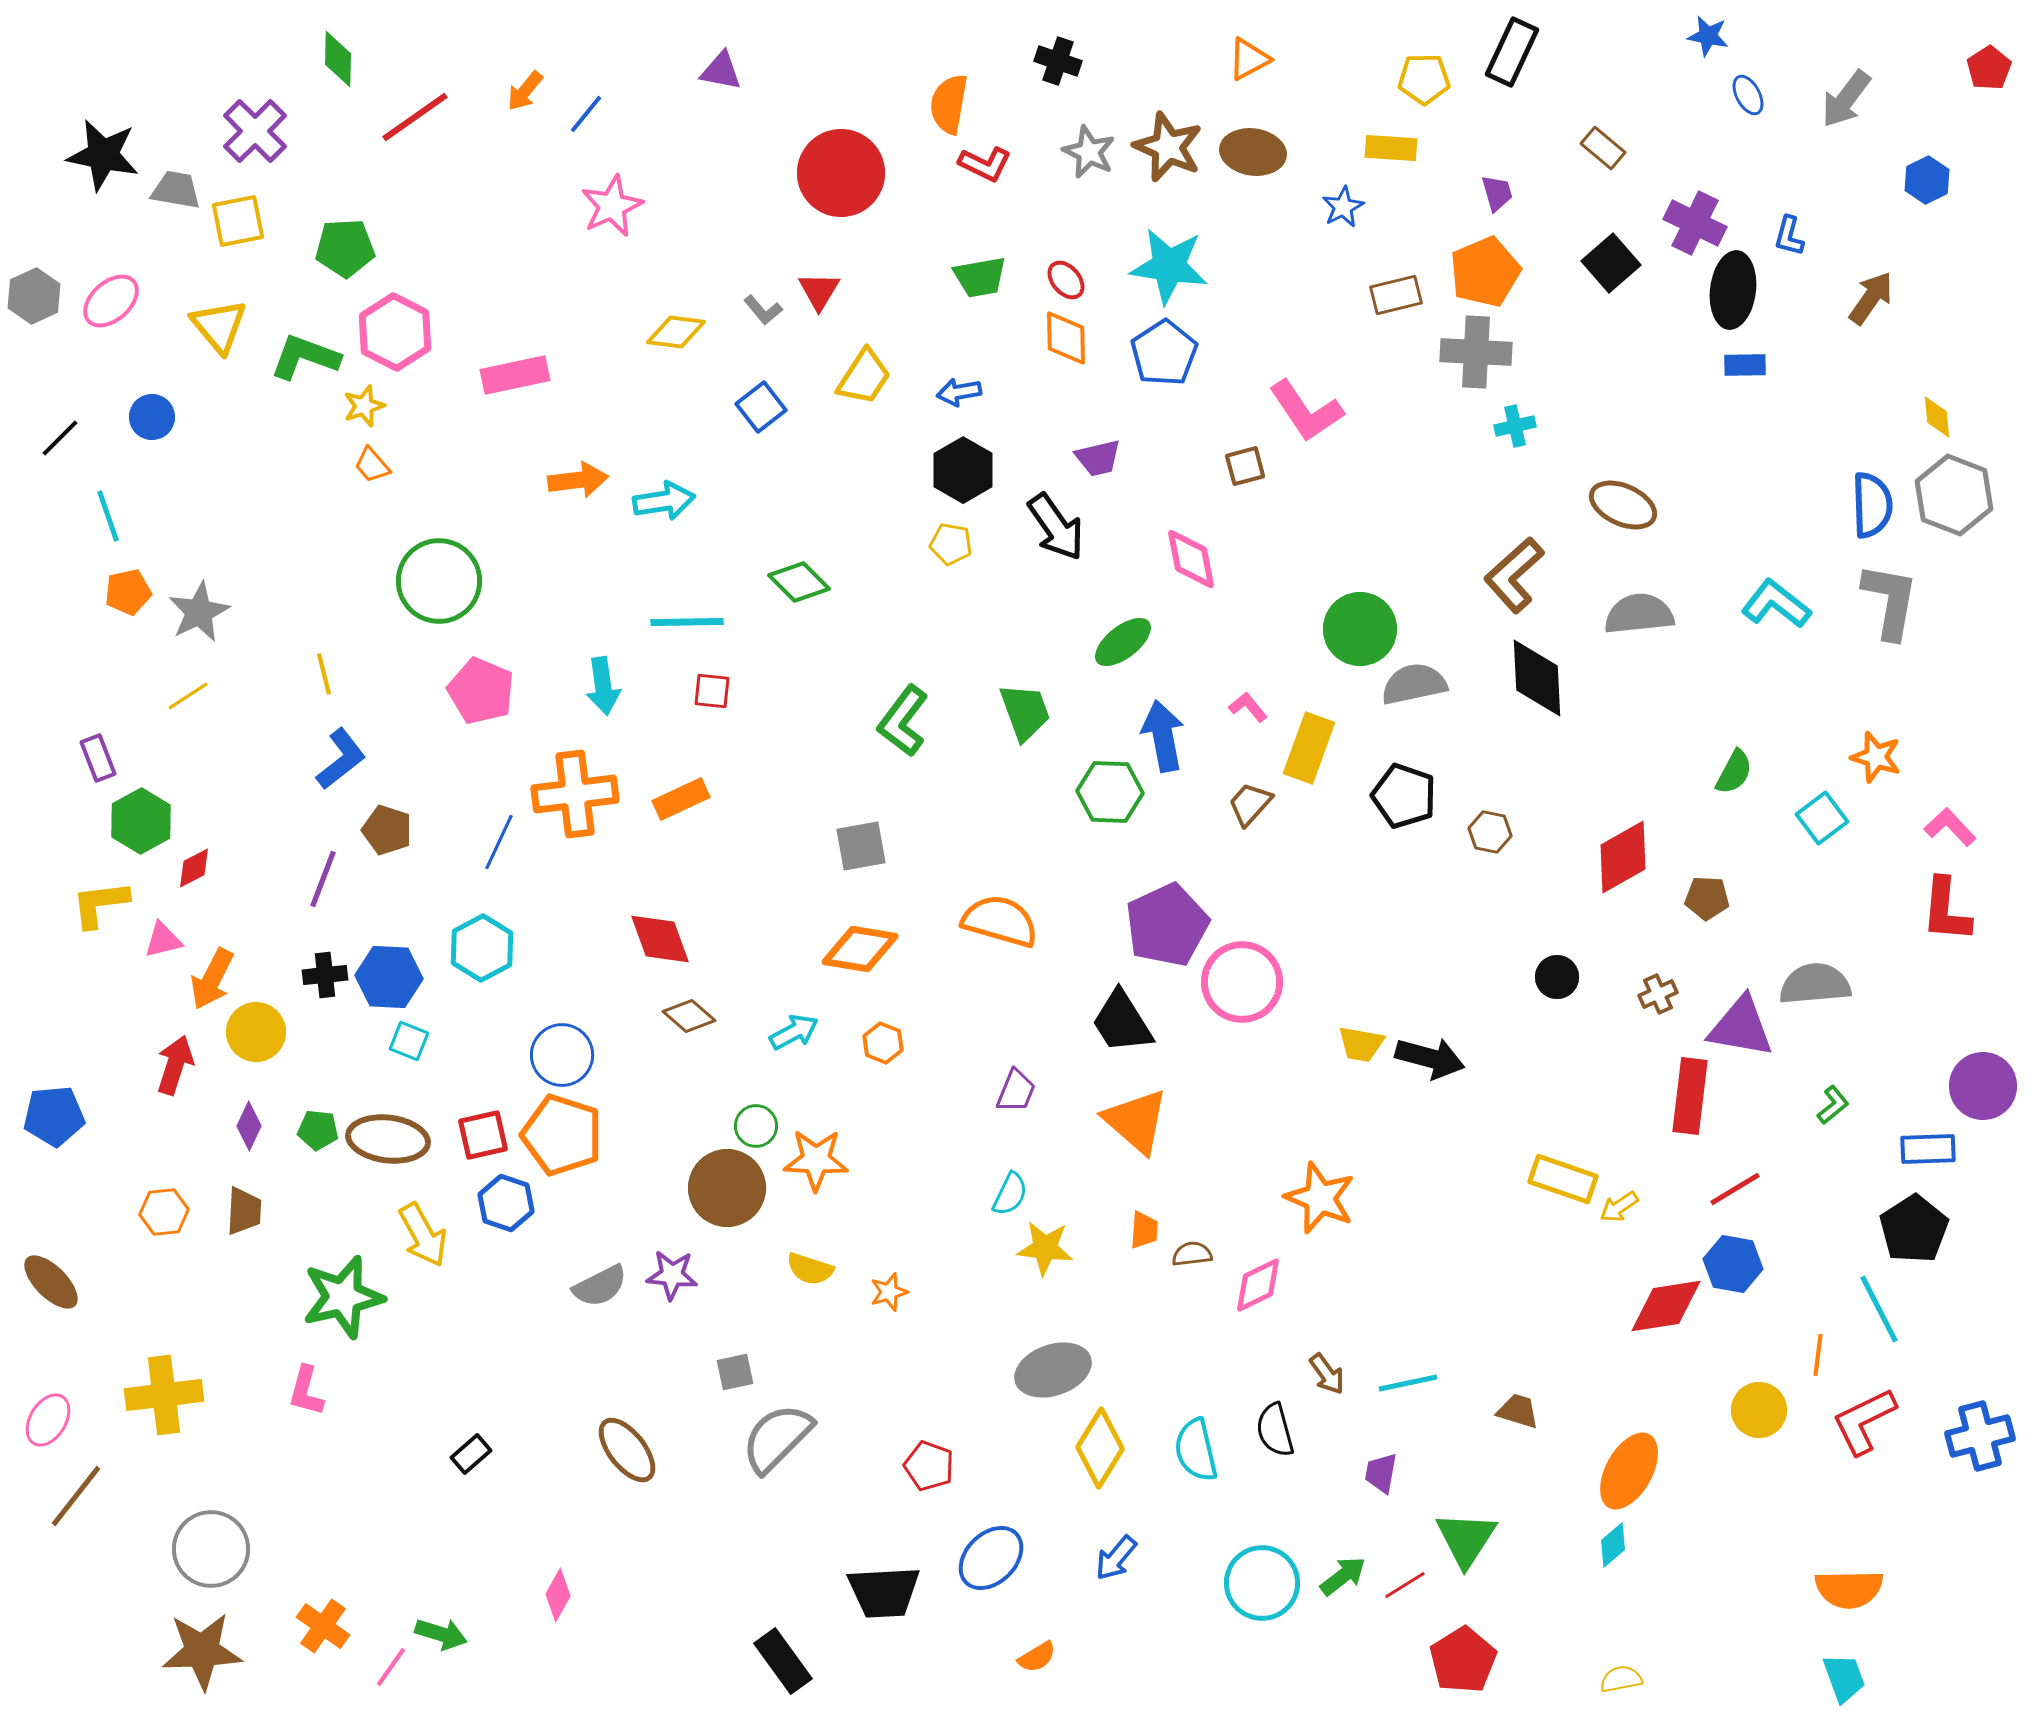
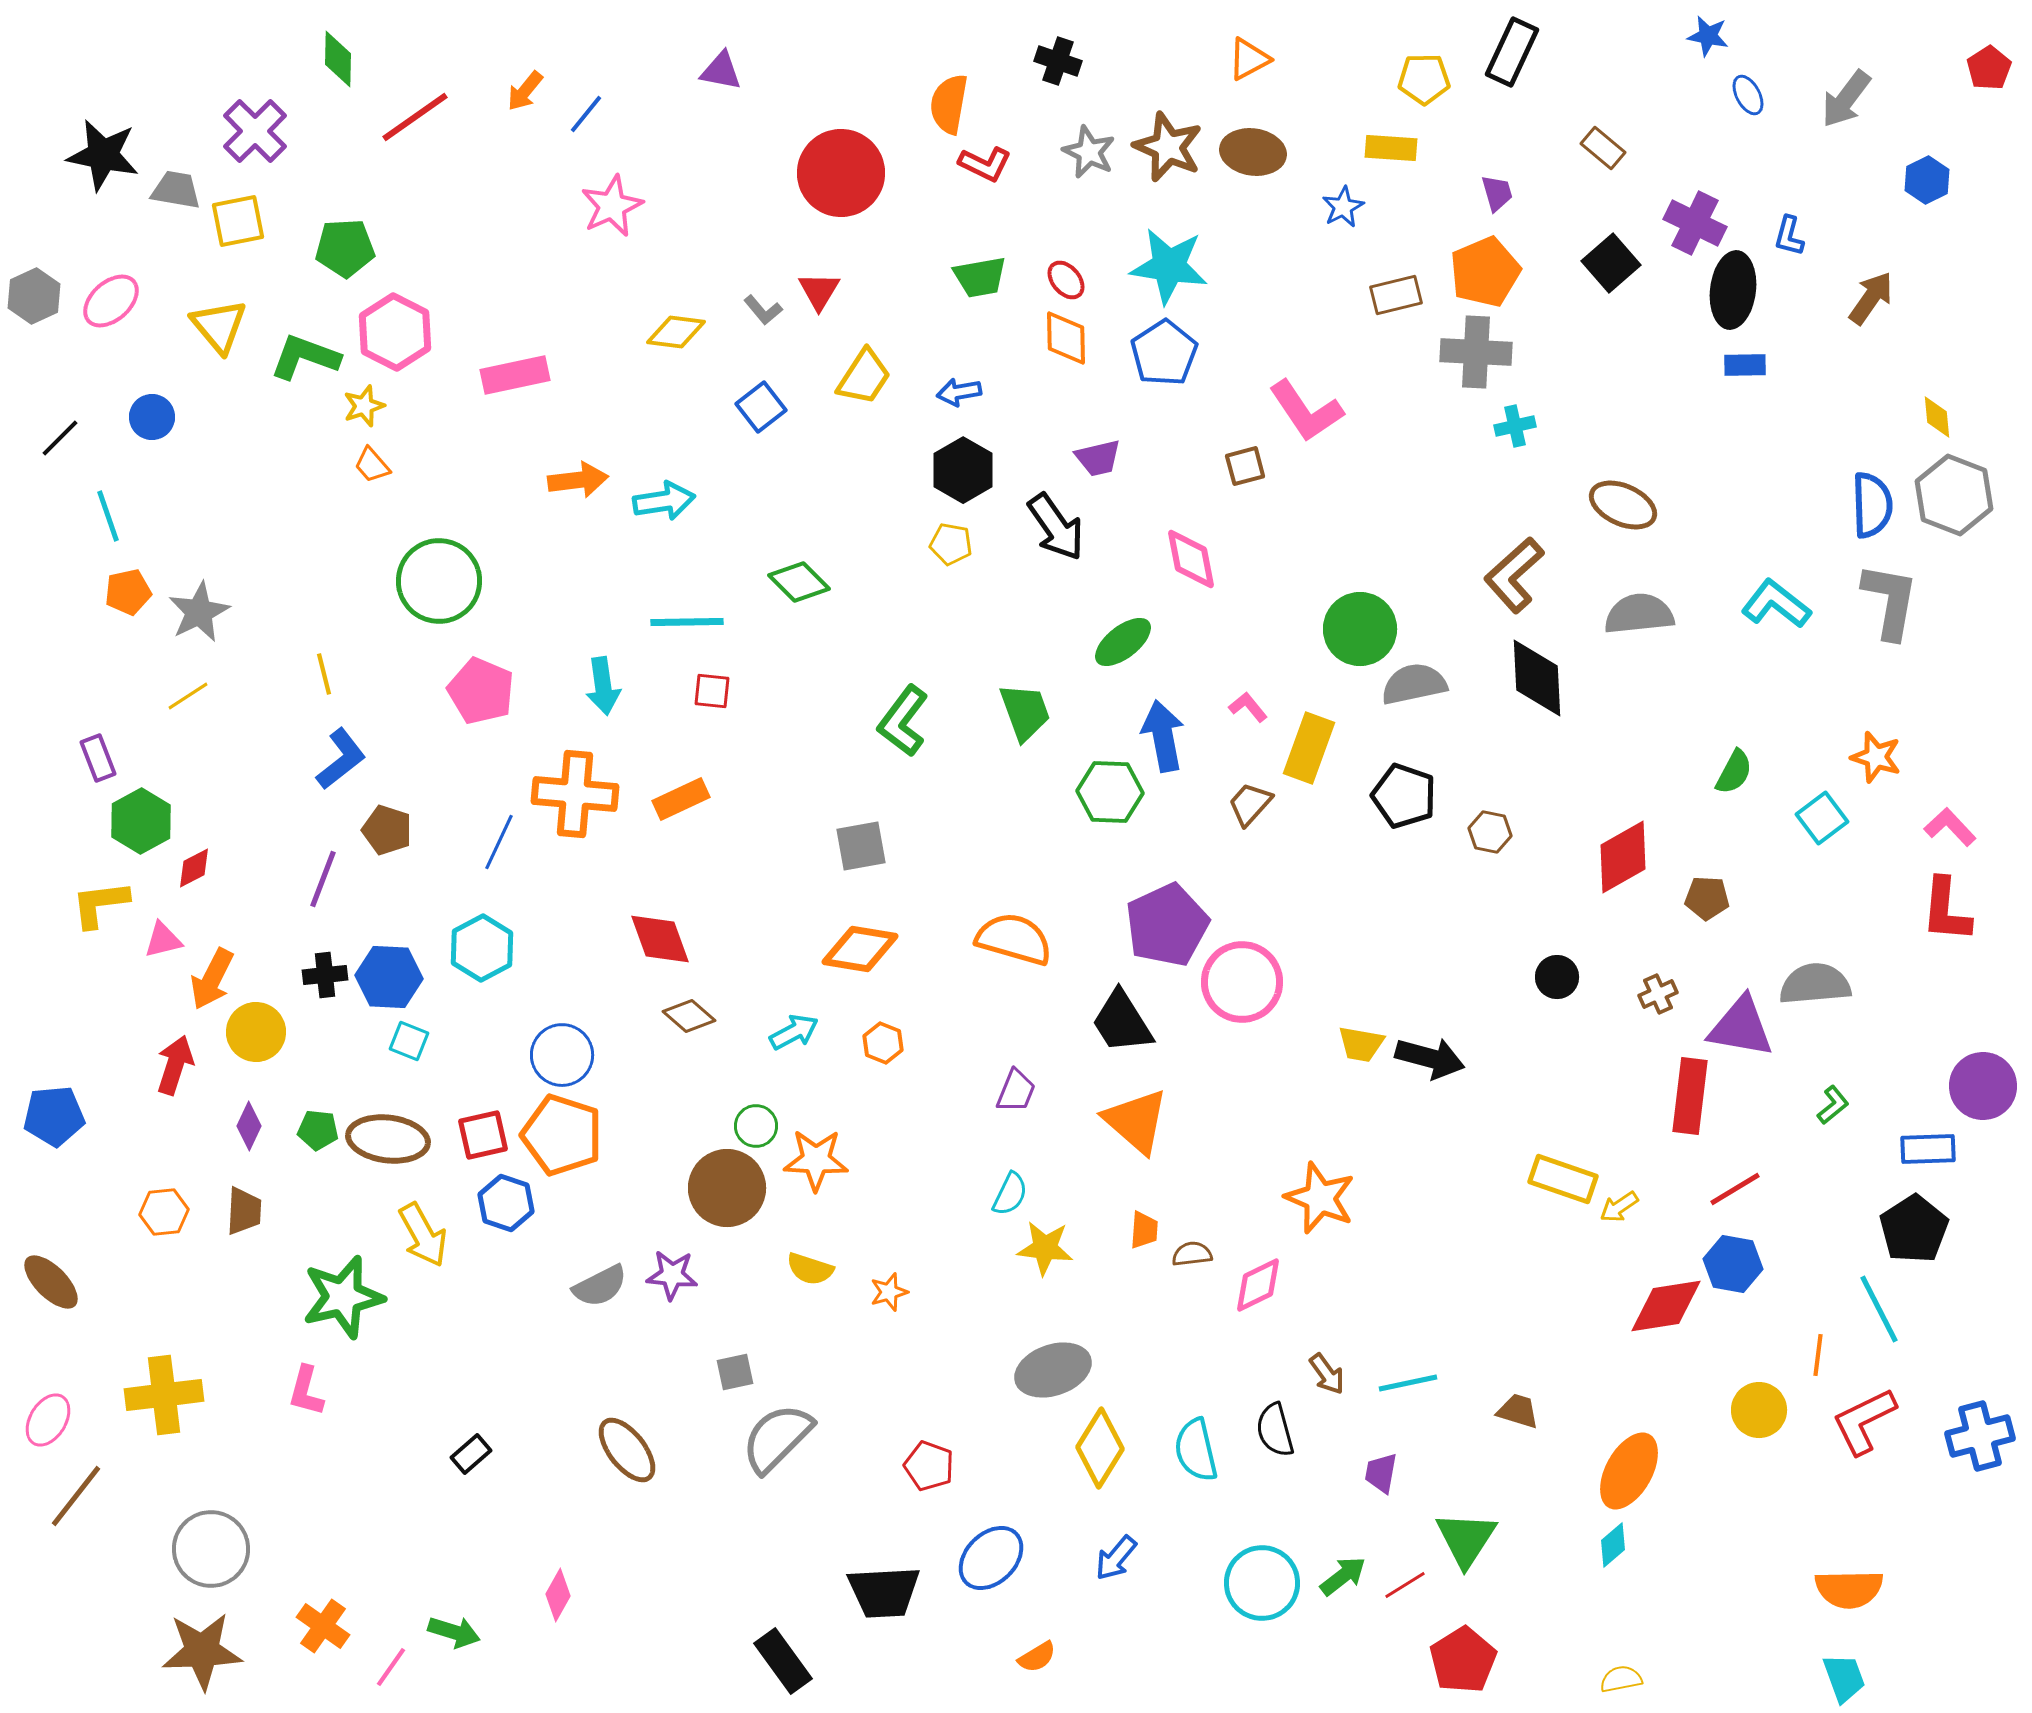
orange cross at (575, 794): rotated 12 degrees clockwise
orange semicircle at (1000, 921): moved 14 px right, 18 px down
green arrow at (441, 1634): moved 13 px right, 2 px up
